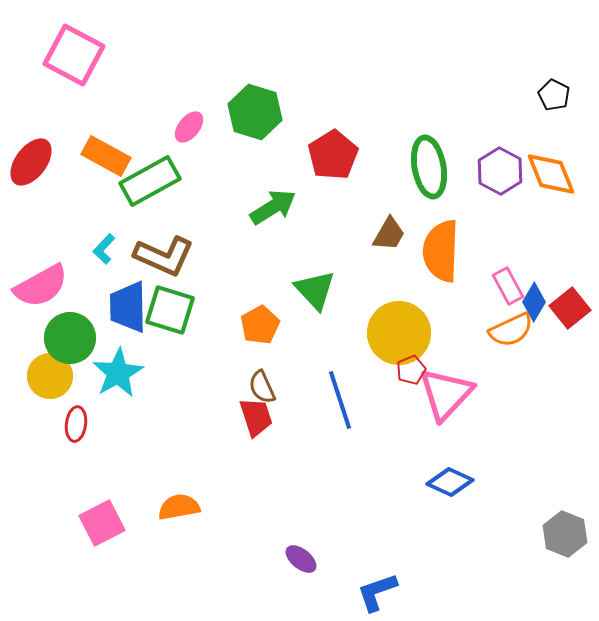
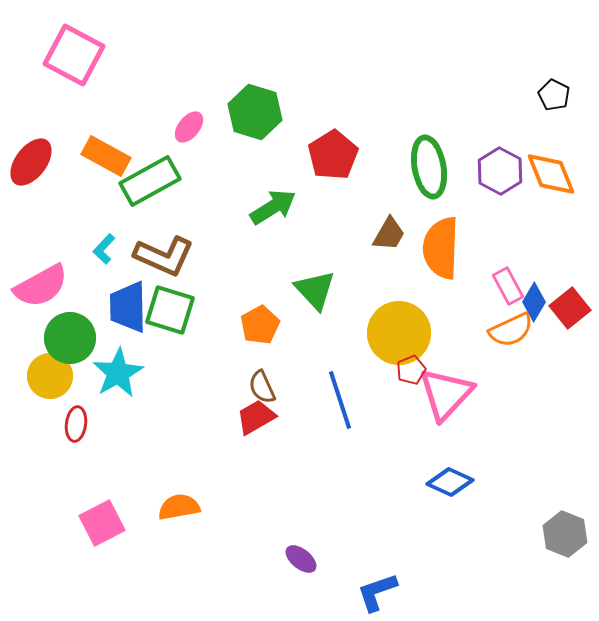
orange semicircle at (441, 251): moved 3 px up
red trapezoid at (256, 417): rotated 102 degrees counterclockwise
